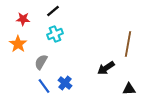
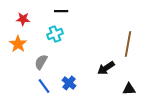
black line: moved 8 px right; rotated 40 degrees clockwise
blue cross: moved 4 px right
